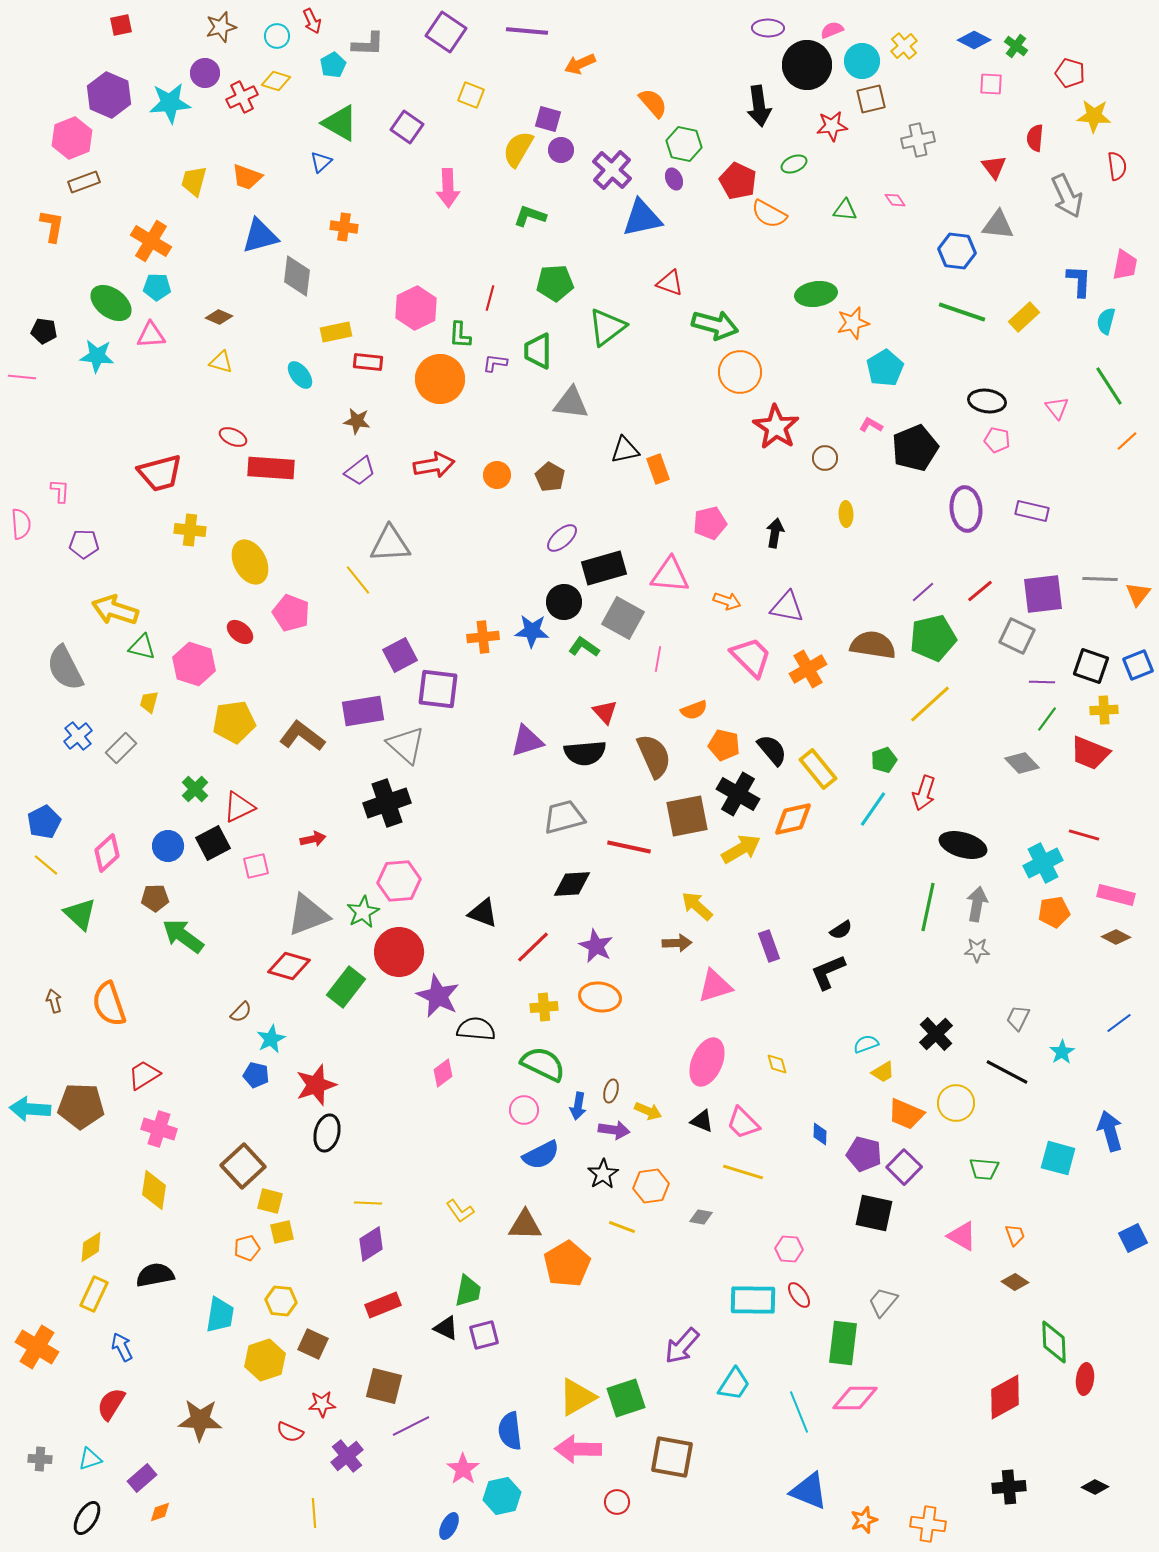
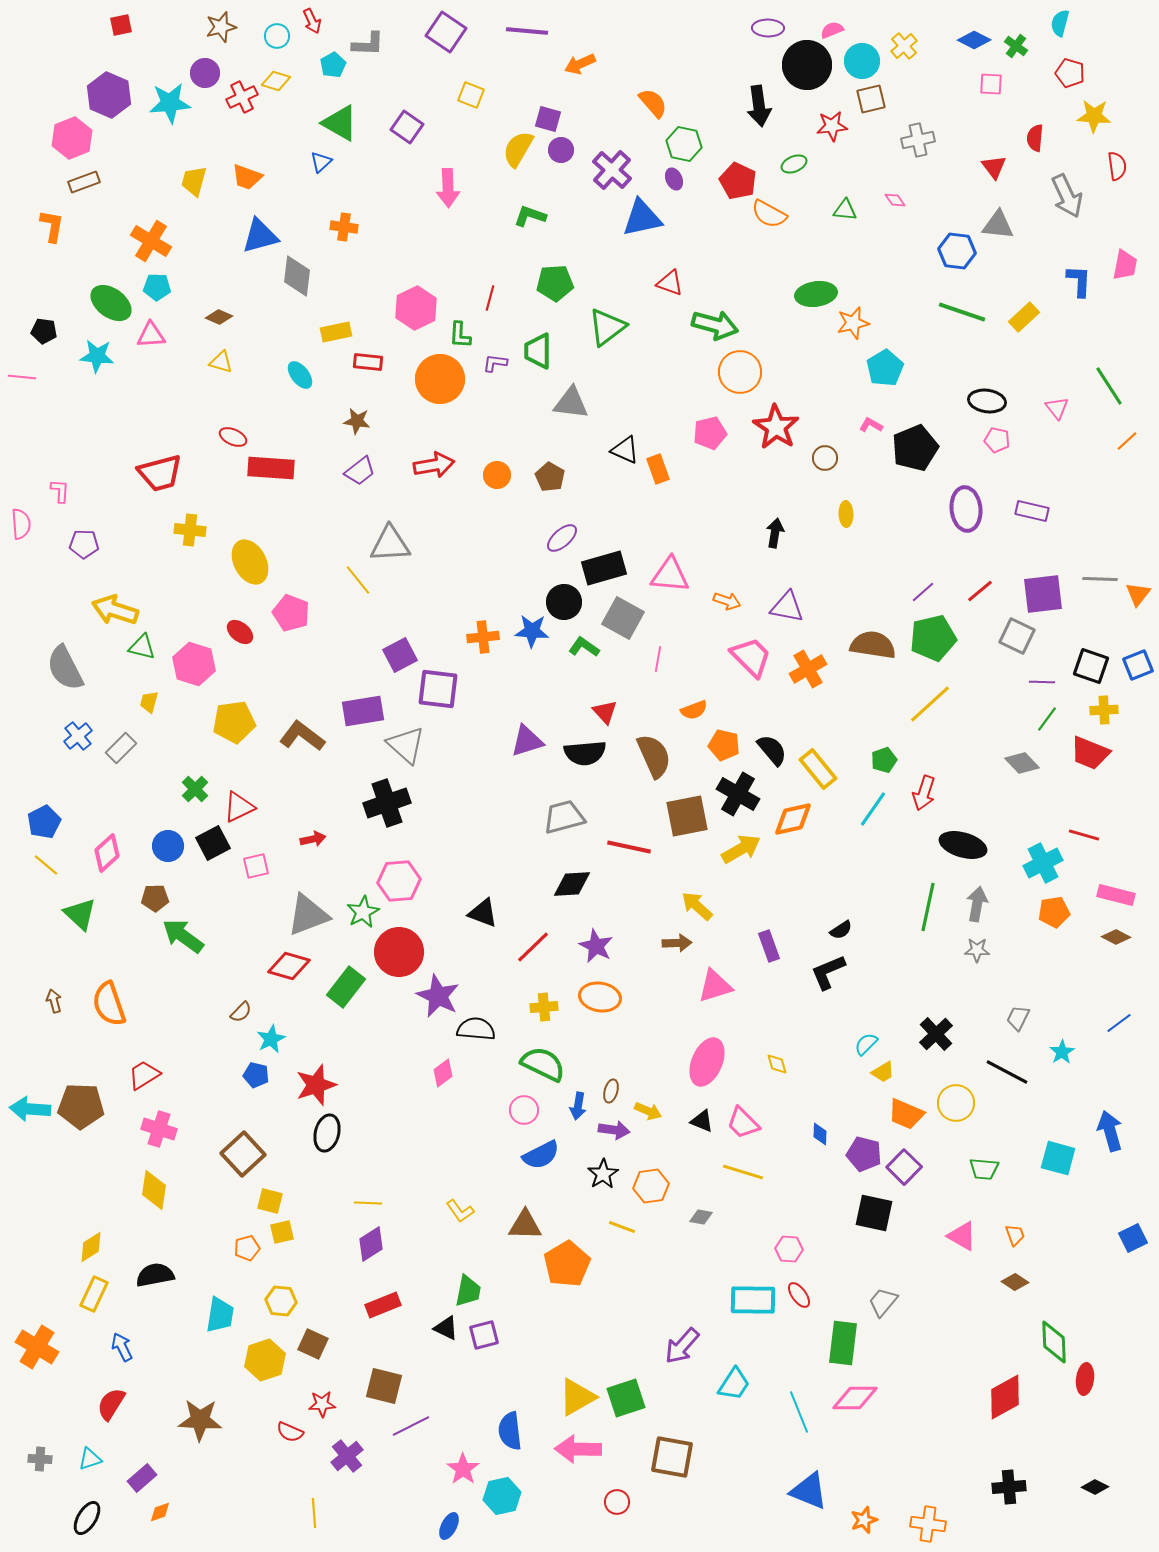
cyan semicircle at (1106, 321): moved 46 px left, 298 px up
black triangle at (625, 450): rotated 36 degrees clockwise
pink pentagon at (710, 523): moved 90 px up
cyan semicircle at (866, 1044): rotated 25 degrees counterclockwise
brown square at (243, 1166): moved 12 px up
